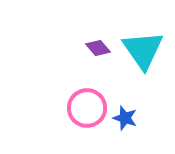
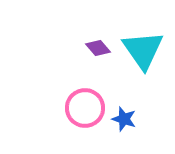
pink circle: moved 2 px left
blue star: moved 1 px left, 1 px down
